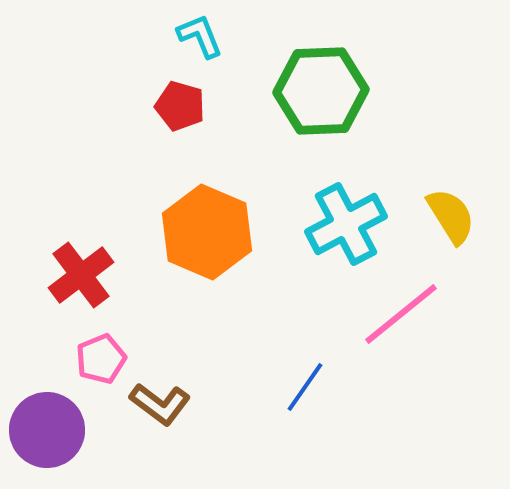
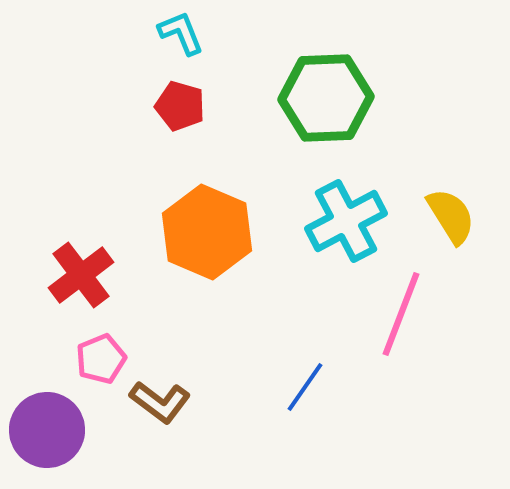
cyan L-shape: moved 19 px left, 3 px up
green hexagon: moved 5 px right, 7 px down
cyan cross: moved 3 px up
pink line: rotated 30 degrees counterclockwise
brown L-shape: moved 2 px up
